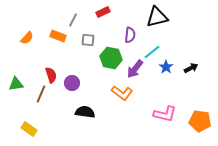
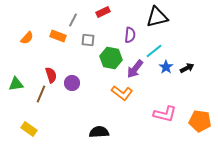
cyan line: moved 2 px right, 1 px up
black arrow: moved 4 px left
black semicircle: moved 14 px right, 20 px down; rotated 12 degrees counterclockwise
